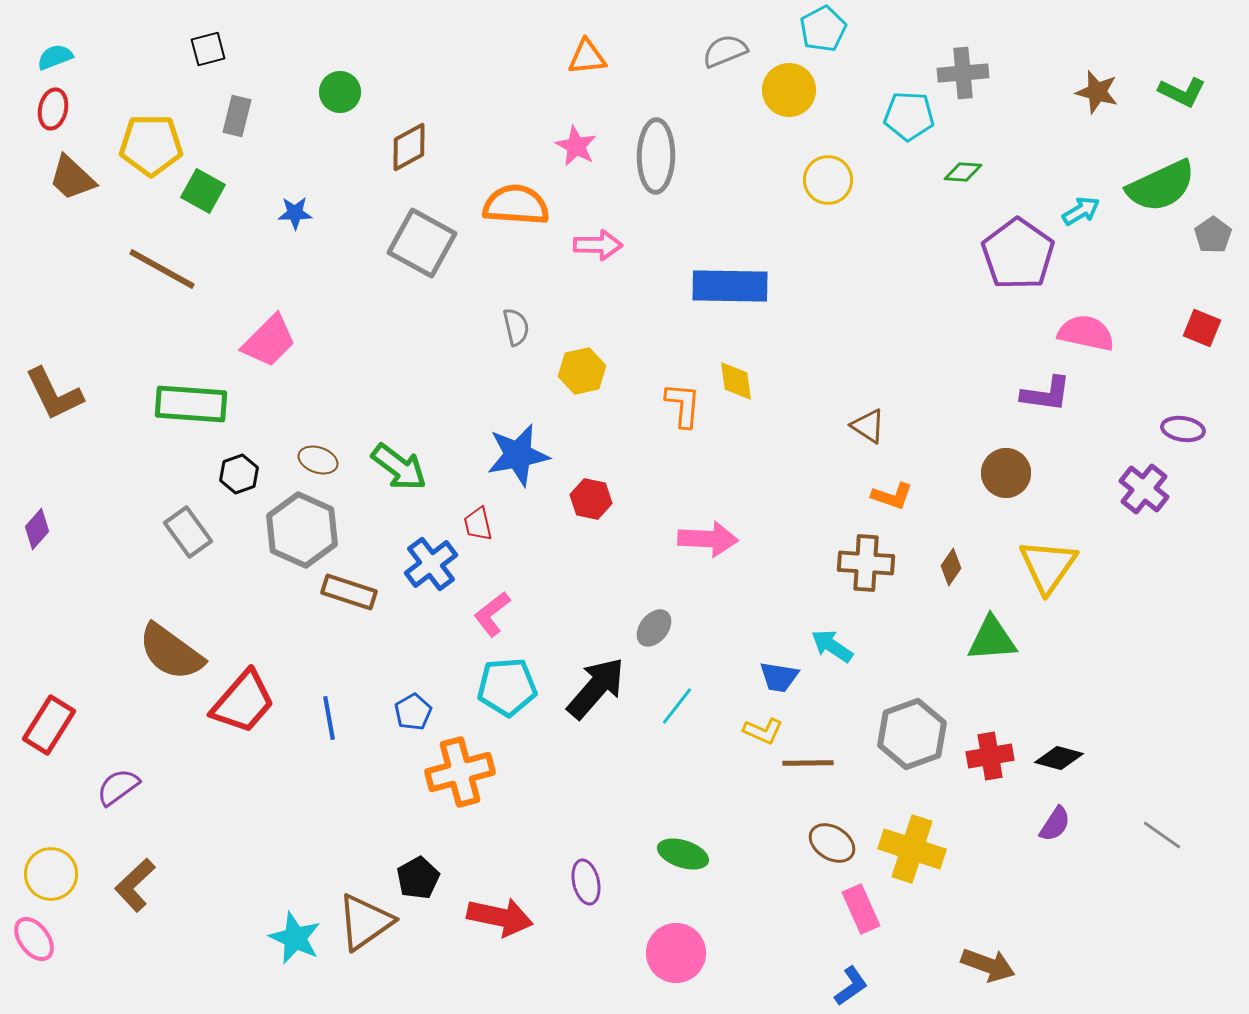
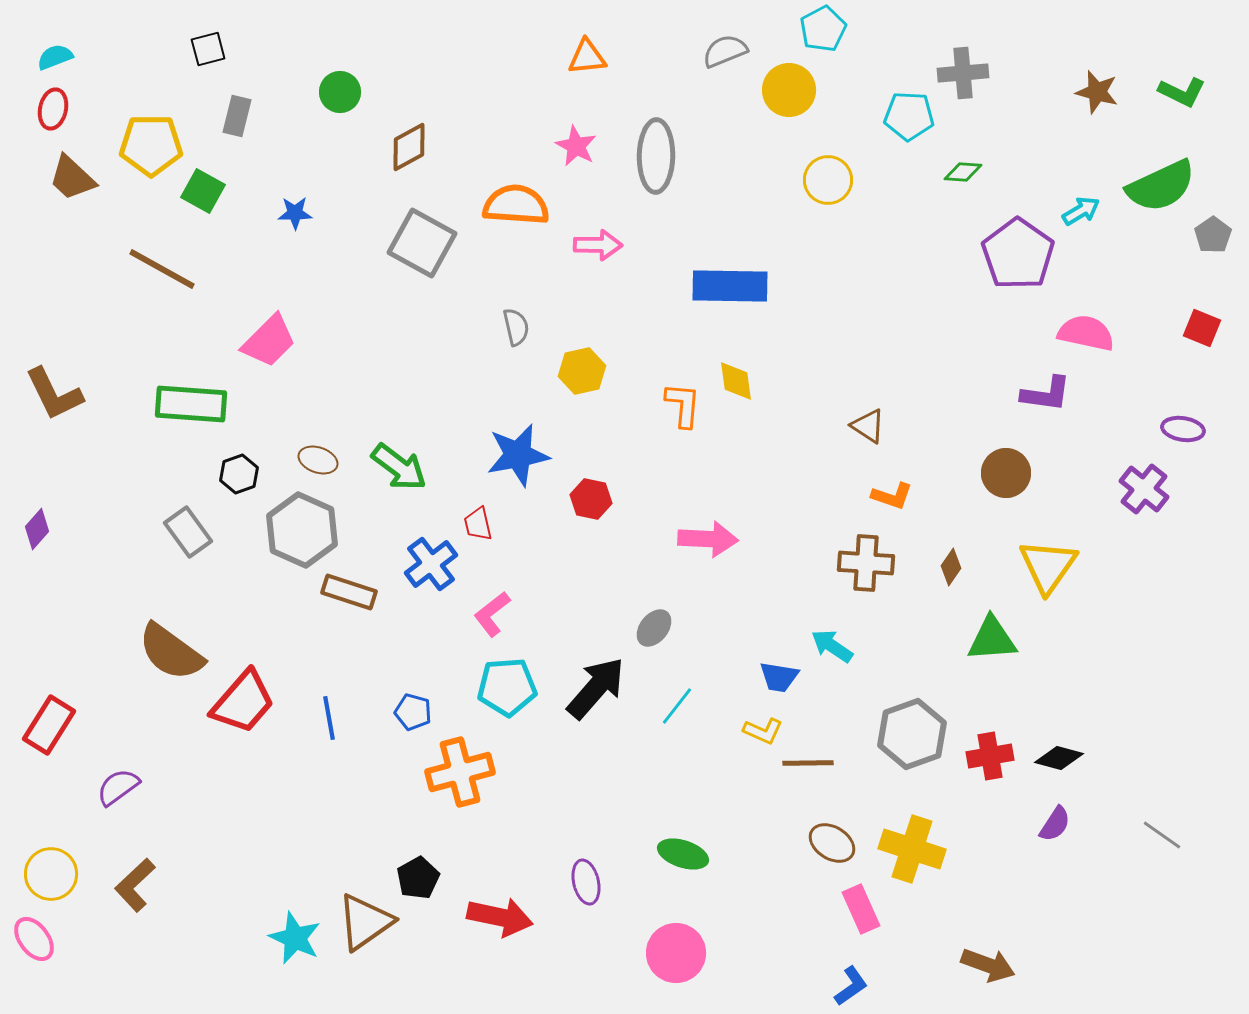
blue pentagon at (413, 712): rotated 27 degrees counterclockwise
